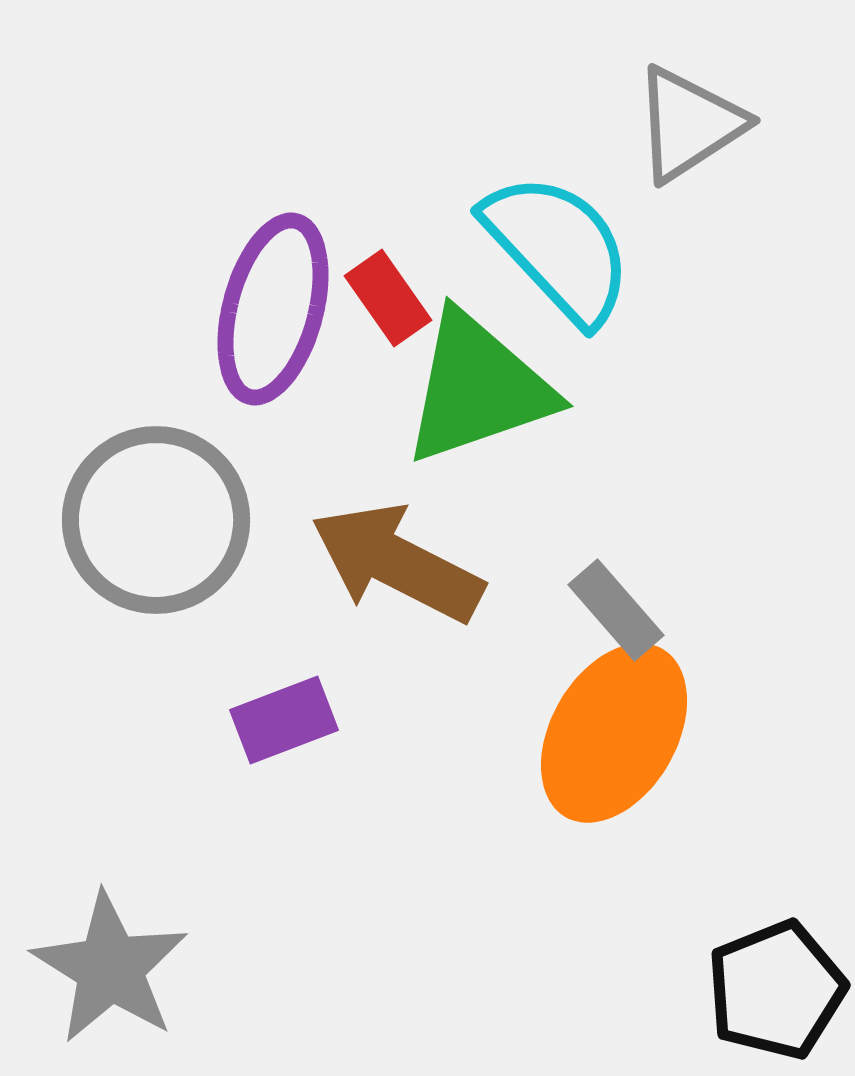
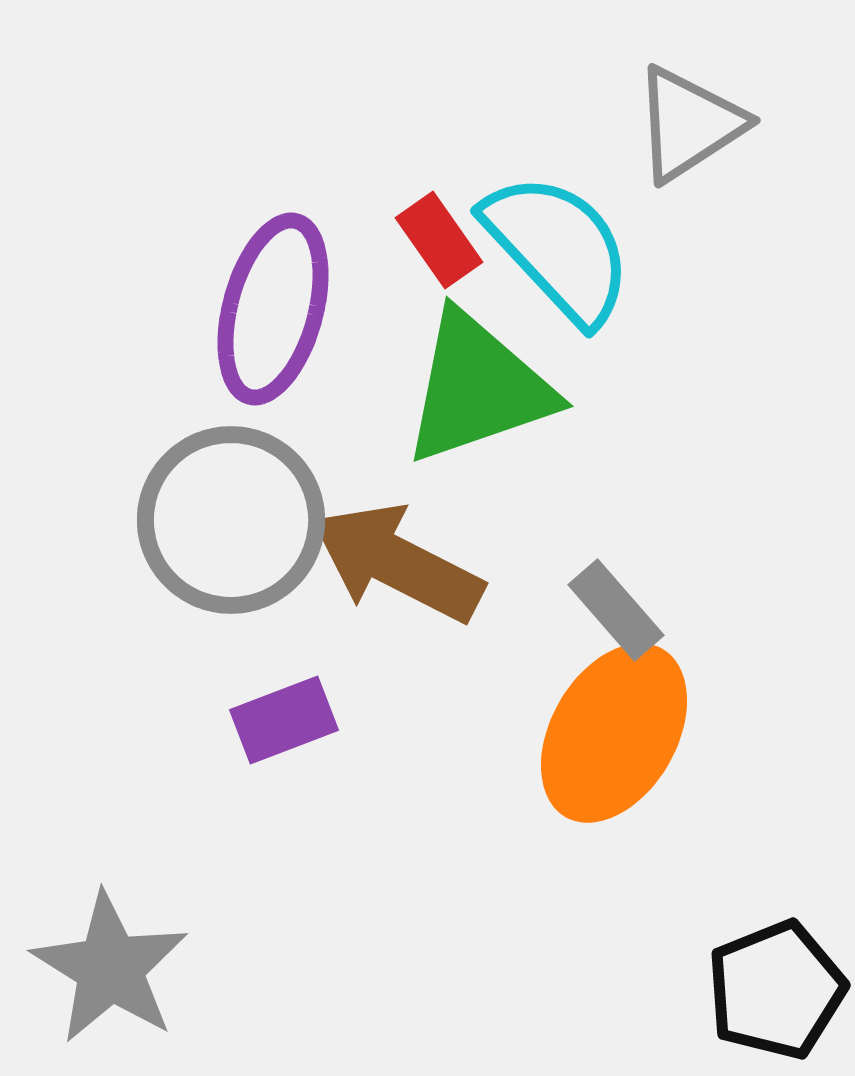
red rectangle: moved 51 px right, 58 px up
gray circle: moved 75 px right
